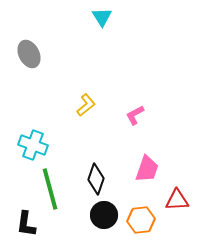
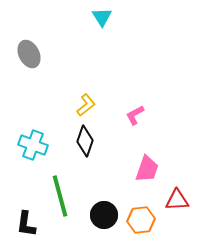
black diamond: moved 11 px left, 38 px up
green line: moved 10 px right, 7 px down
